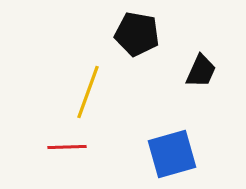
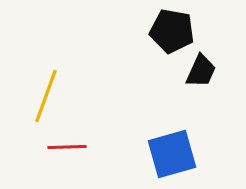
black pentagon: moved 35 px right, 3 px up
yellow line: moved 42 px left, 4 px down
